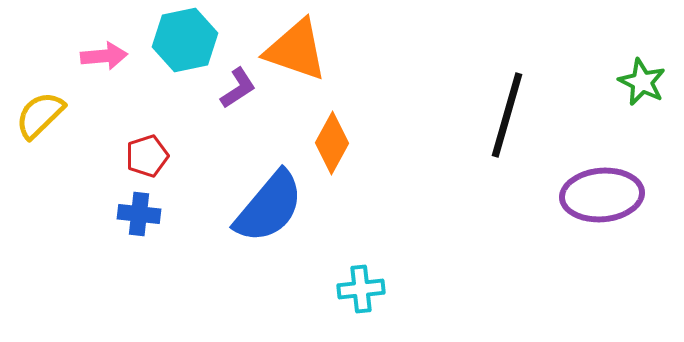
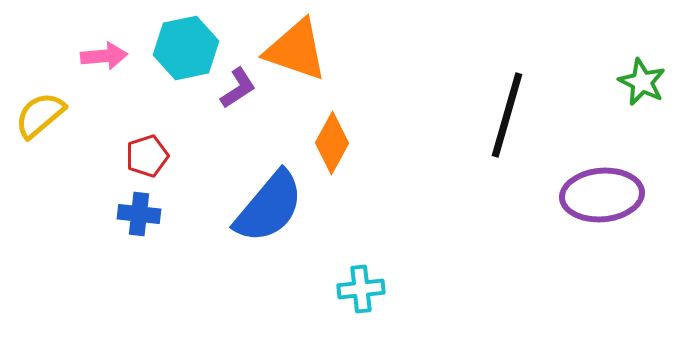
cyan hexagon: moved 1 px right, 8 px down
yellow semicircle: rotated 4 degrees clockwise
